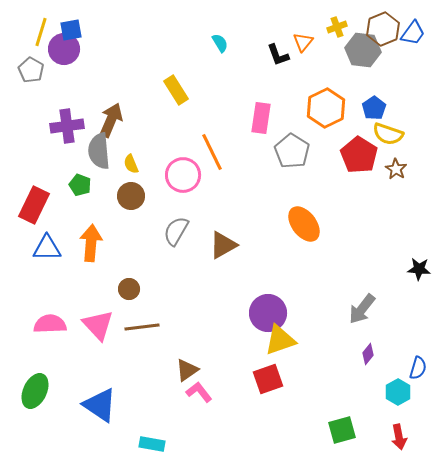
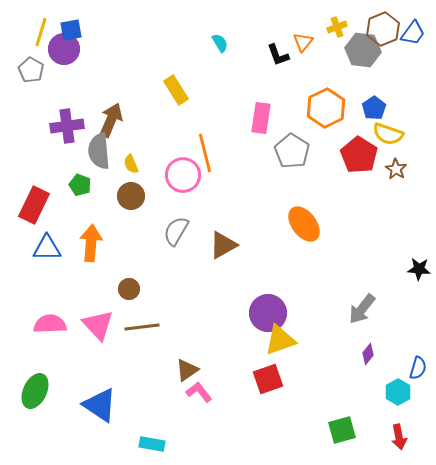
orange line at (212, 152): moved 7 px left, 1 px down; rotated 12 degrees clockwise
